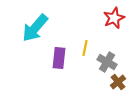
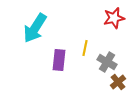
red star: rotated 10 degrees clockwise
cyan arrow: rotated 8 degrees counterclockwise
purple rectangle: moved 2 px down
